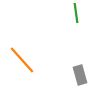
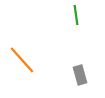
green line: moved 2 px down
